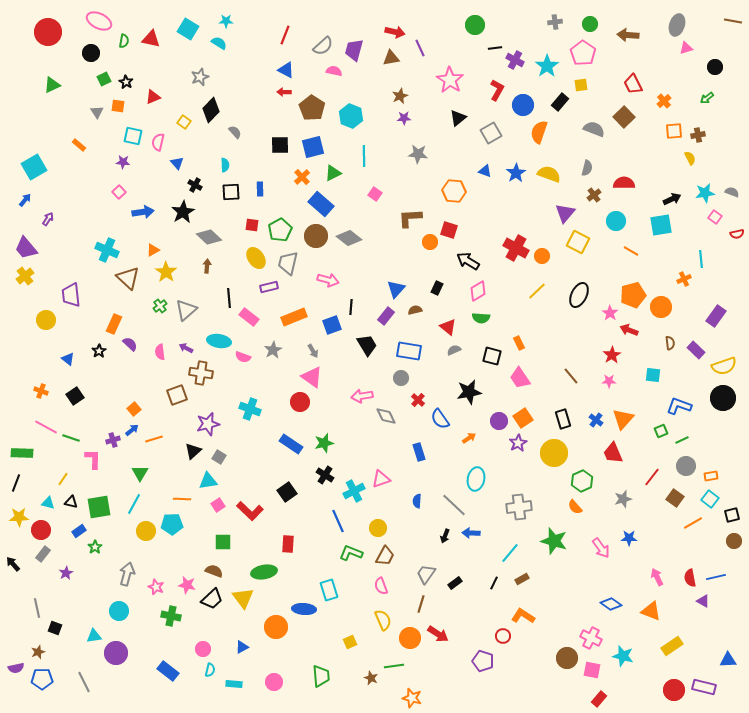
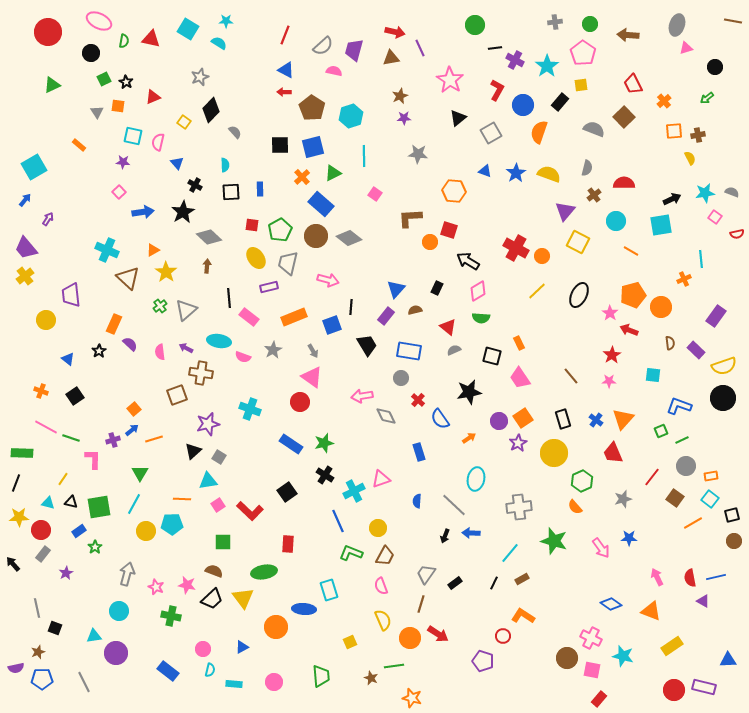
cyan hexagon at (351, 116): rotated 20 degrees clockwise
purple triangle at (565, 213): moved 2 px up
